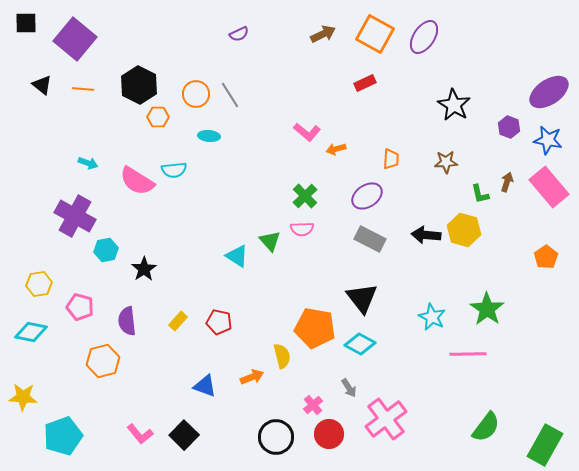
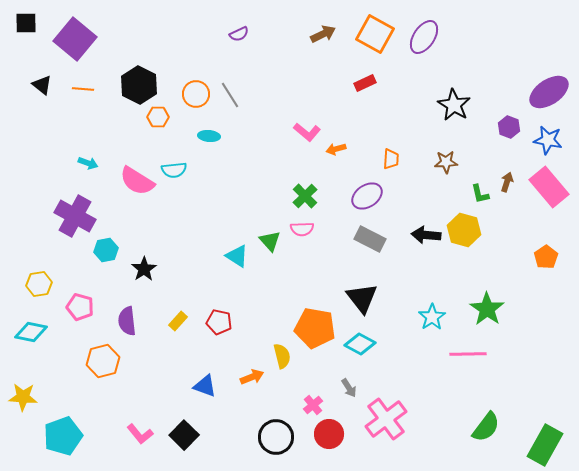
cyan star at (432, 317): rotated 12 degrees clockwise
